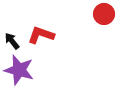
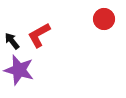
red circle: moved 5 px down
red L-shape: moved 2 px left; rotated 48 degrees counterclockwise
